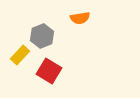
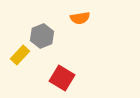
red square: moved 13 px right, 7 px down
